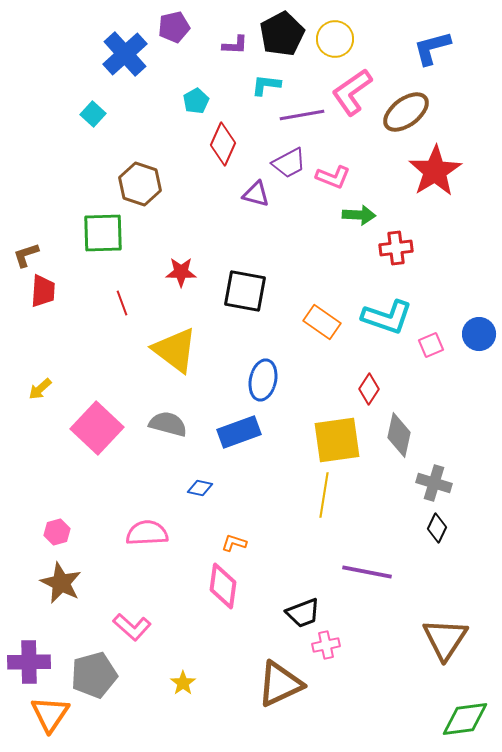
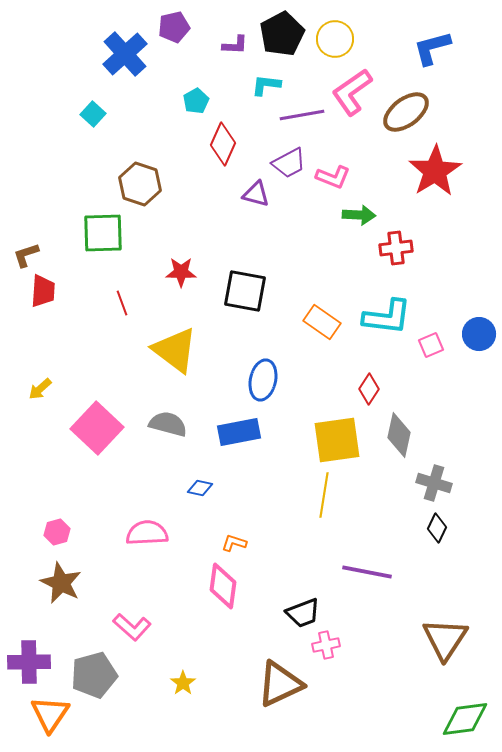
cyan L-shape at (387, 317): rotated 12 degrees counterclockwise
blue rectangle at (239, 432): rotated 9 degrees clockwise
